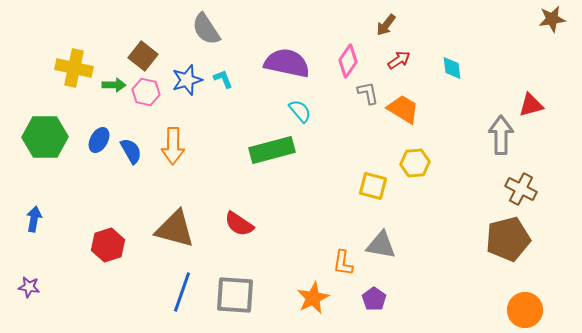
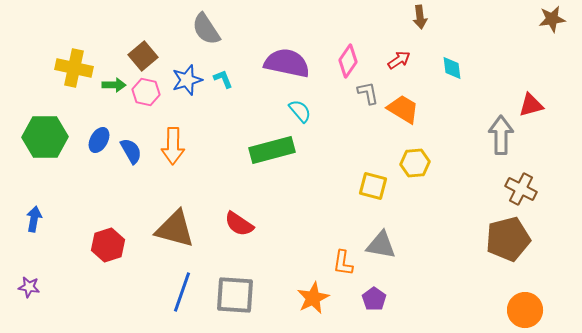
brown arrow: moved 34 px right, 8 px up; rotated 45 degrees counterclockwise
brown square: rotated 12 degrees clockwise
